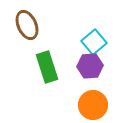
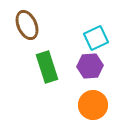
cyan square: moved 2 px right, 4 px up; rotated 15 degrees clockwise
